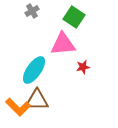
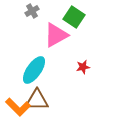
pink triangle: moved 7 px left, 9 px up; rotated 24 degrees counterclockwise
